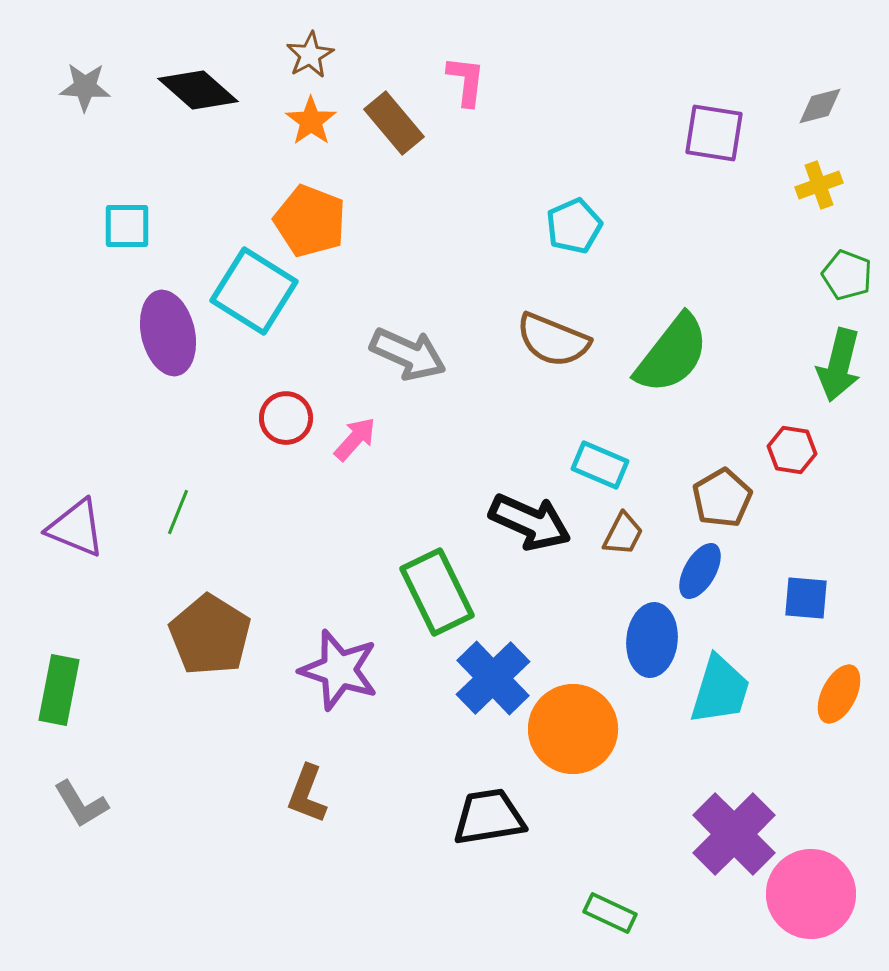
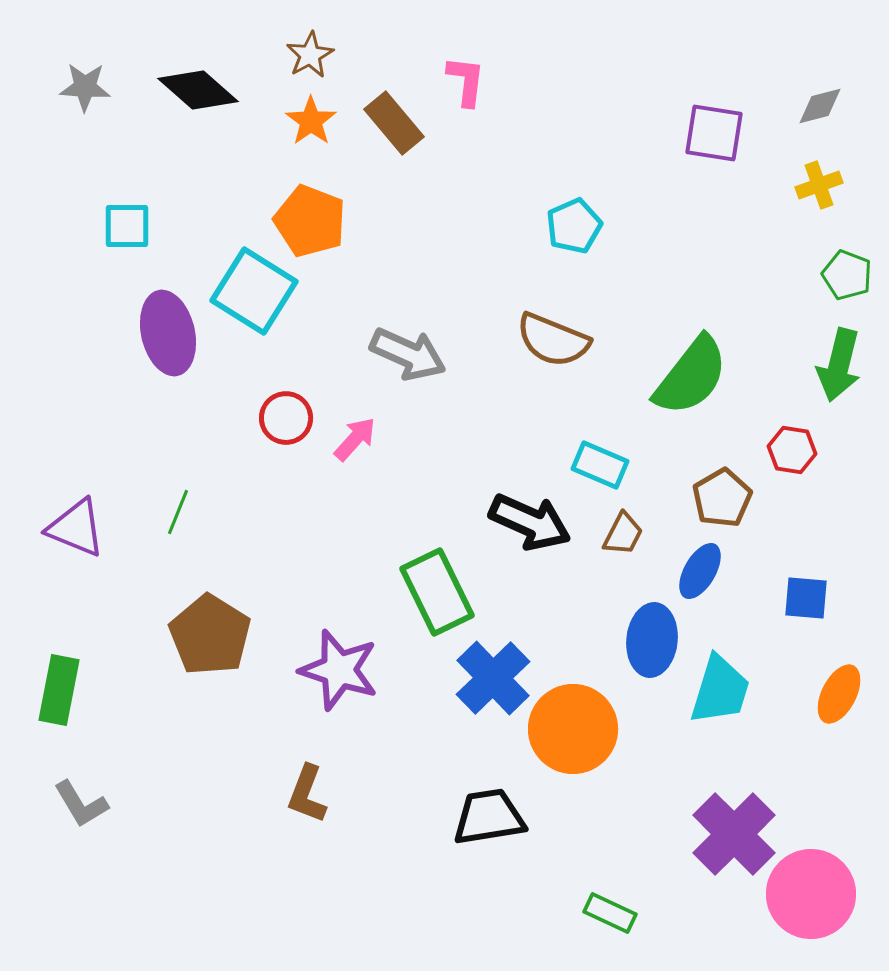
green semicircle at (672, 354): moved 19 px right, 22 px down
